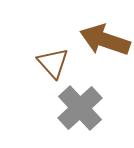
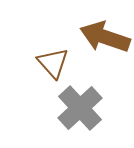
brown arrow: moved 3 px up
